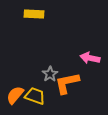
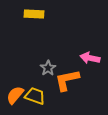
gray star: moved 2 px left, 6 px up
orange L-shape: moved 3 px up
